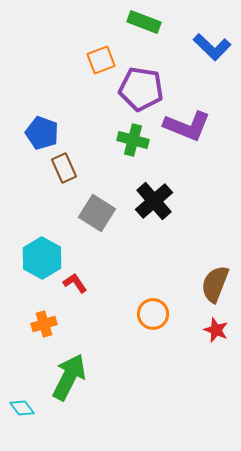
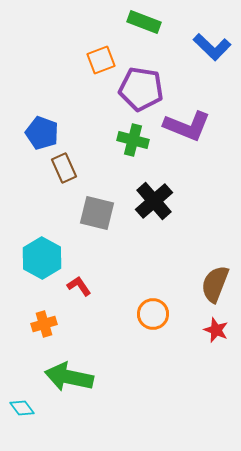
gray square: rotated 18 degrees counterclockwise
red L-shape: moved 4 px right, 3 px down
green arrow: rotated 105 degrees counterclockwise
